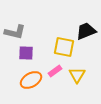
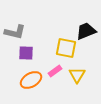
yellow square: moved 2 px right, 1 px down
